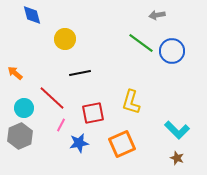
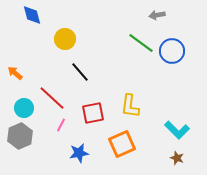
black line: moved 1 px up; rotated 60 degrees clockwise
yellow L-shape: moved 1 px left, 4 px down; rotated 10 degrees counterclockwise
blue star: moved 10 px down
